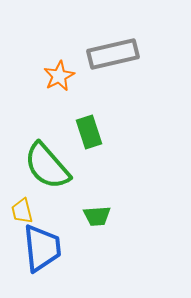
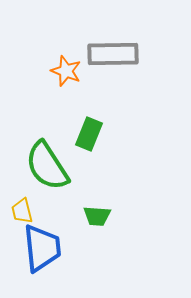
gray rectangle: rotated 12 degrees clockwise
orange star: moved 7 px right, 5 px up; rotated 24 degrees counterclockwise
green rectangle: moved 2 px down; rotated 40 degrees clockwise
green semicircle: rotated 8 degrees clockwise
green trapezoid: rotated 8 degrees clockwise
